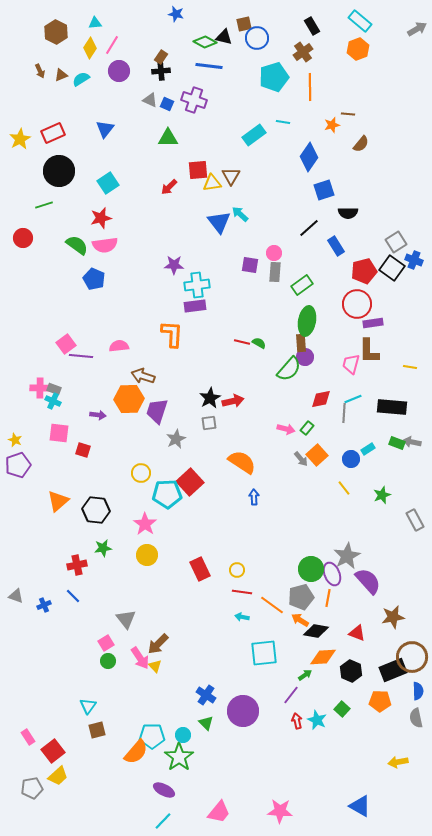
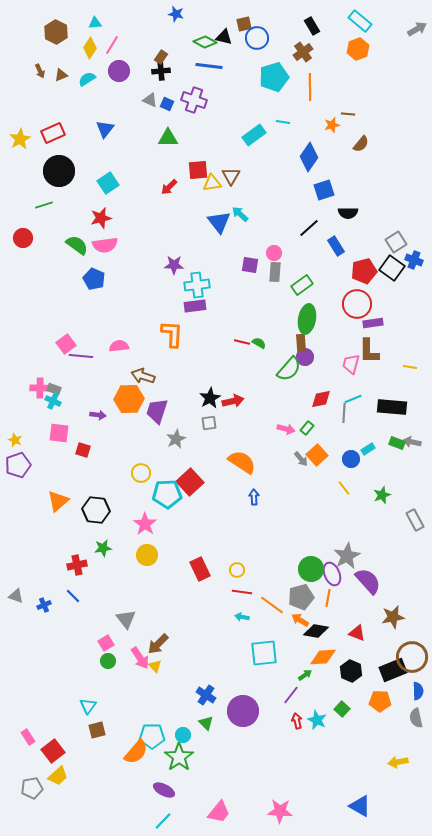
cyan semicircle at (81, 79): moved 6 px right
green ellipse at (307, 321): moved 2 px up
